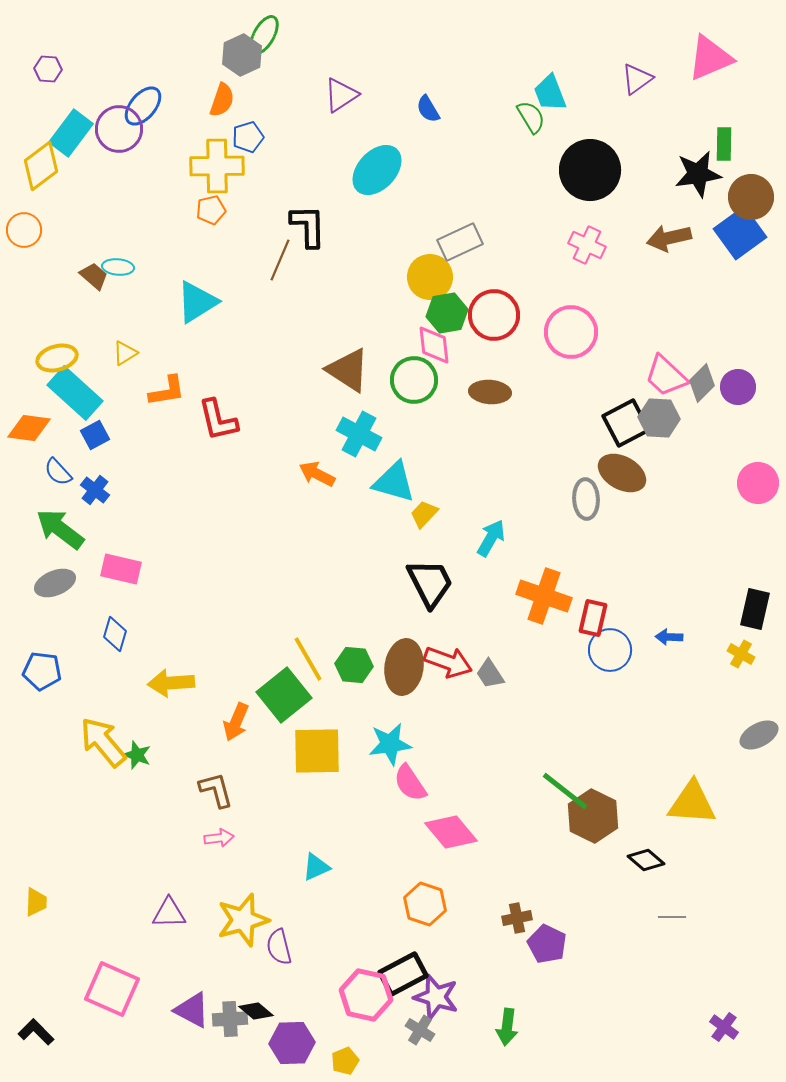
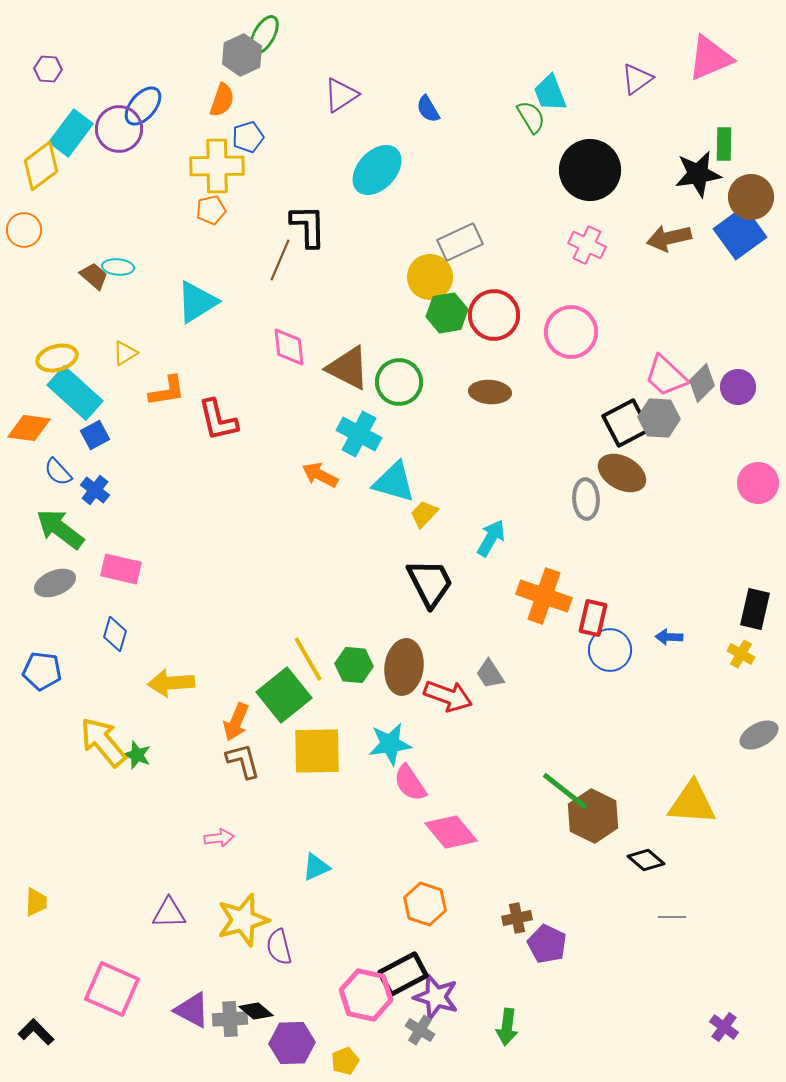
pink diamond at (434, 345): moved 145 px left, 2 px down
brown triangle at (348, 370): moved 2 px up; rotated 6 degrees counterclockwise
green circle at (414, 380): moved 15 px left, 2 px down
orange arrow at (317, 474): moved 3 px right, 1 px down
red arrow at (448, 662): moved 34 px down
brown L-shape at (216, 790): moved 27 px right, 29 px up
